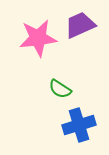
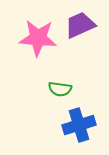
pink star: rotated 12 degrees clockwise
green semicircle: rotated 25 degrees counterclockwise
